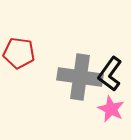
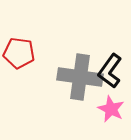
black L-shape: moved 3 px up
